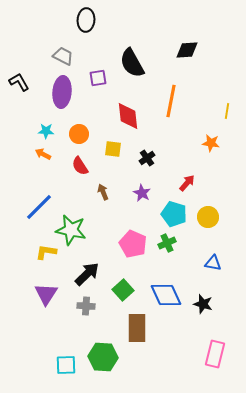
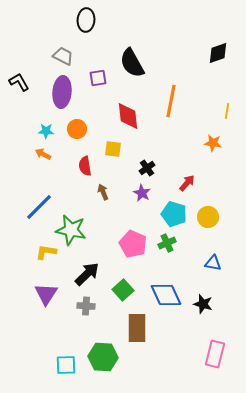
black diamond: moved 31 px right, 3 px down; rotated 15 degrees counterclockwise
orange circle: moved 2 px left, 5 px up
orange star: moved 2 px right
black cross: moved 10 px down
red semicircle: moved 5 px right; rotated 24 degrees clockwise
